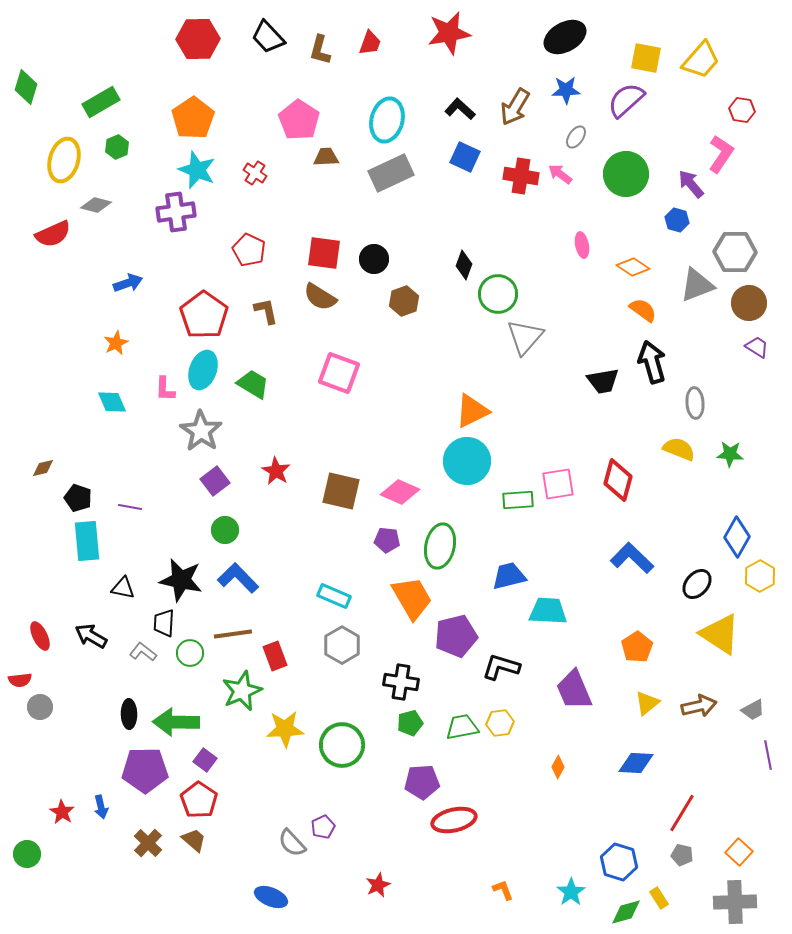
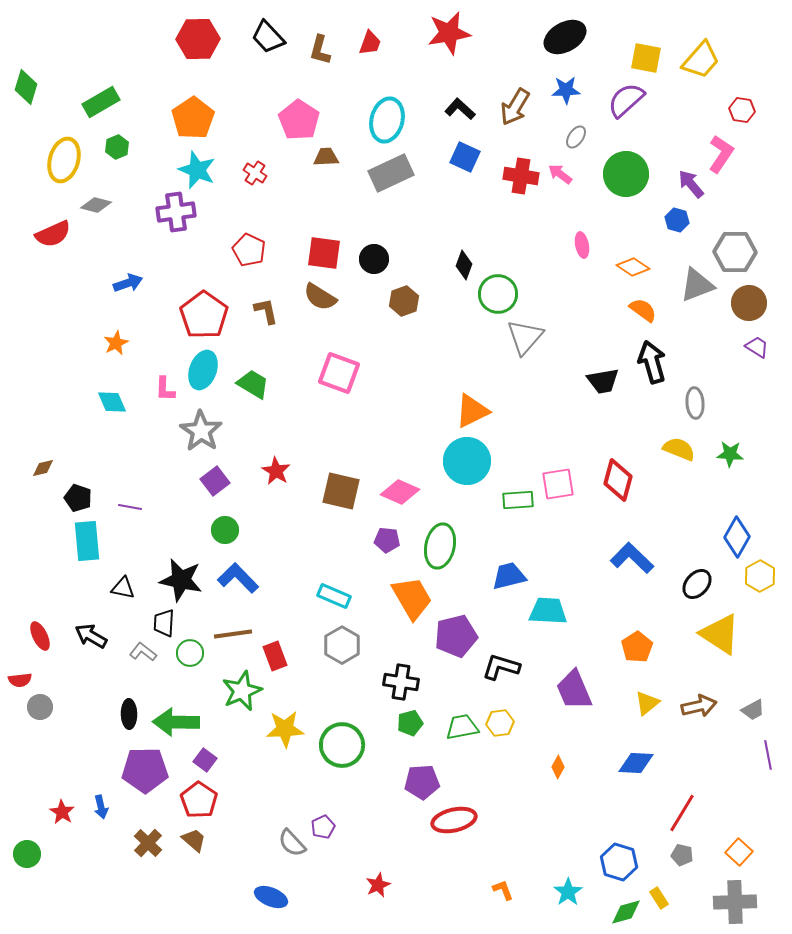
cyan star at (571, 892): moved 3 px left
